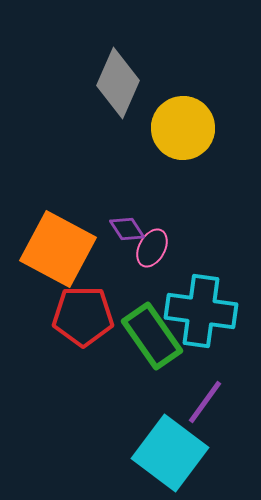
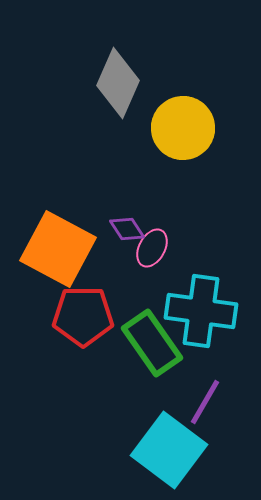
green rectangle: moved 7 px down
purple line: rotated 6 degrees counterclockwise
cyan square: moved 1 px left, 3 px up
